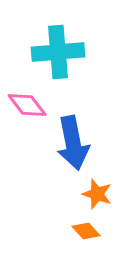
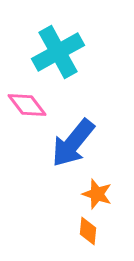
cyan cross: rotated 24 degrees counterclockwise
blue arrow: rotated 50 degrees clockwise
orange diamond: moved 2 px right; rotated 48 degrees clockwise
